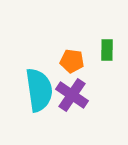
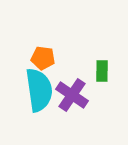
green rectangle: moved 5 px left, 21 px down
orange pentagon: moved 29 px left, 3 px up
